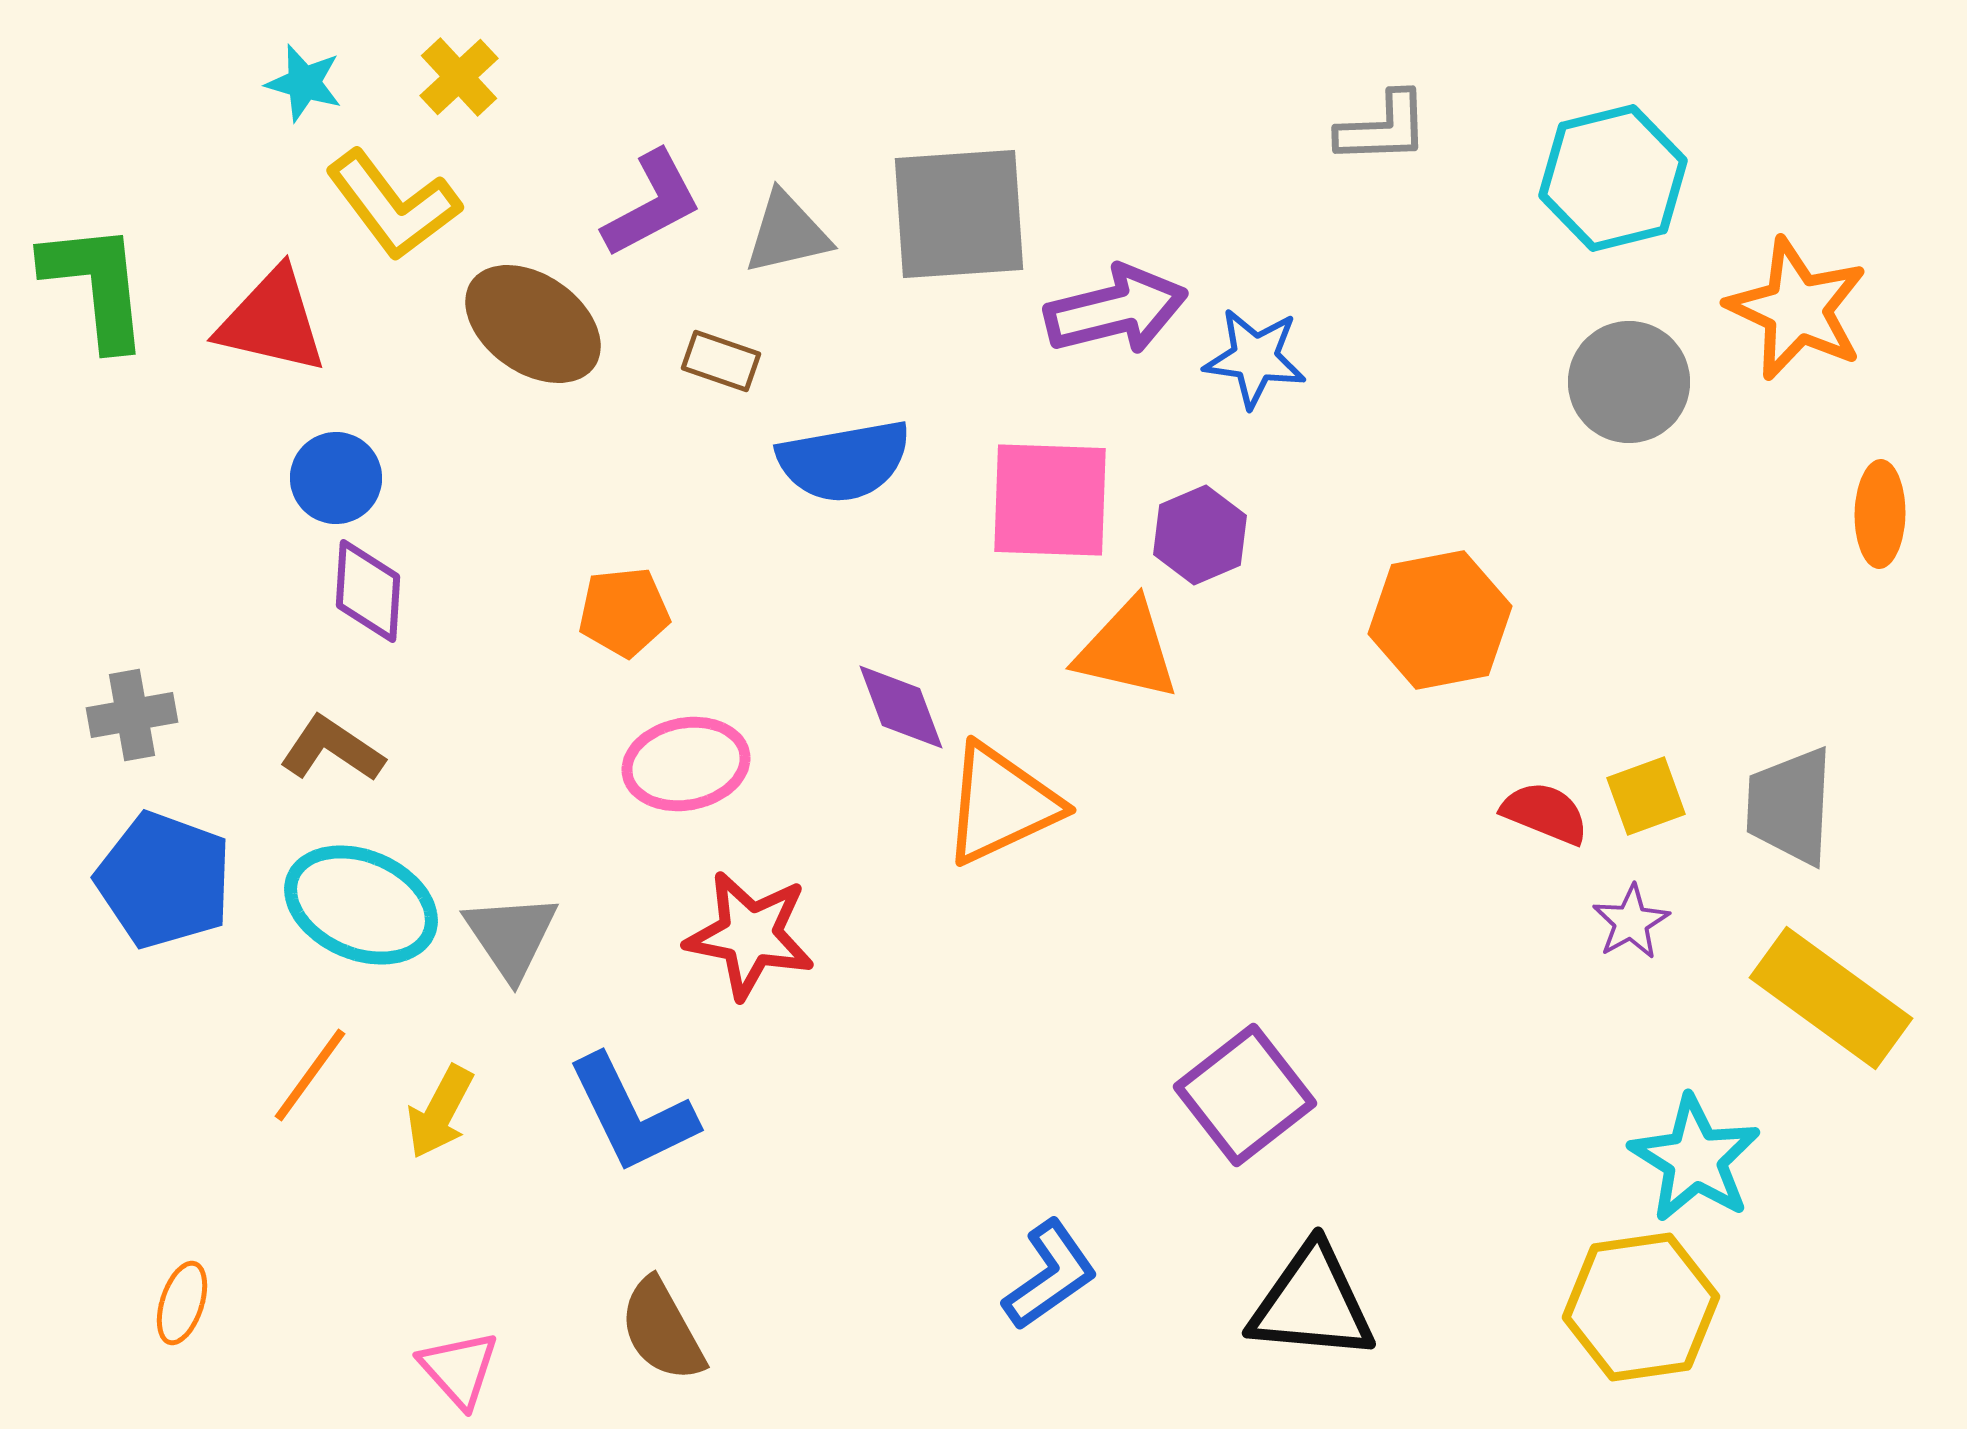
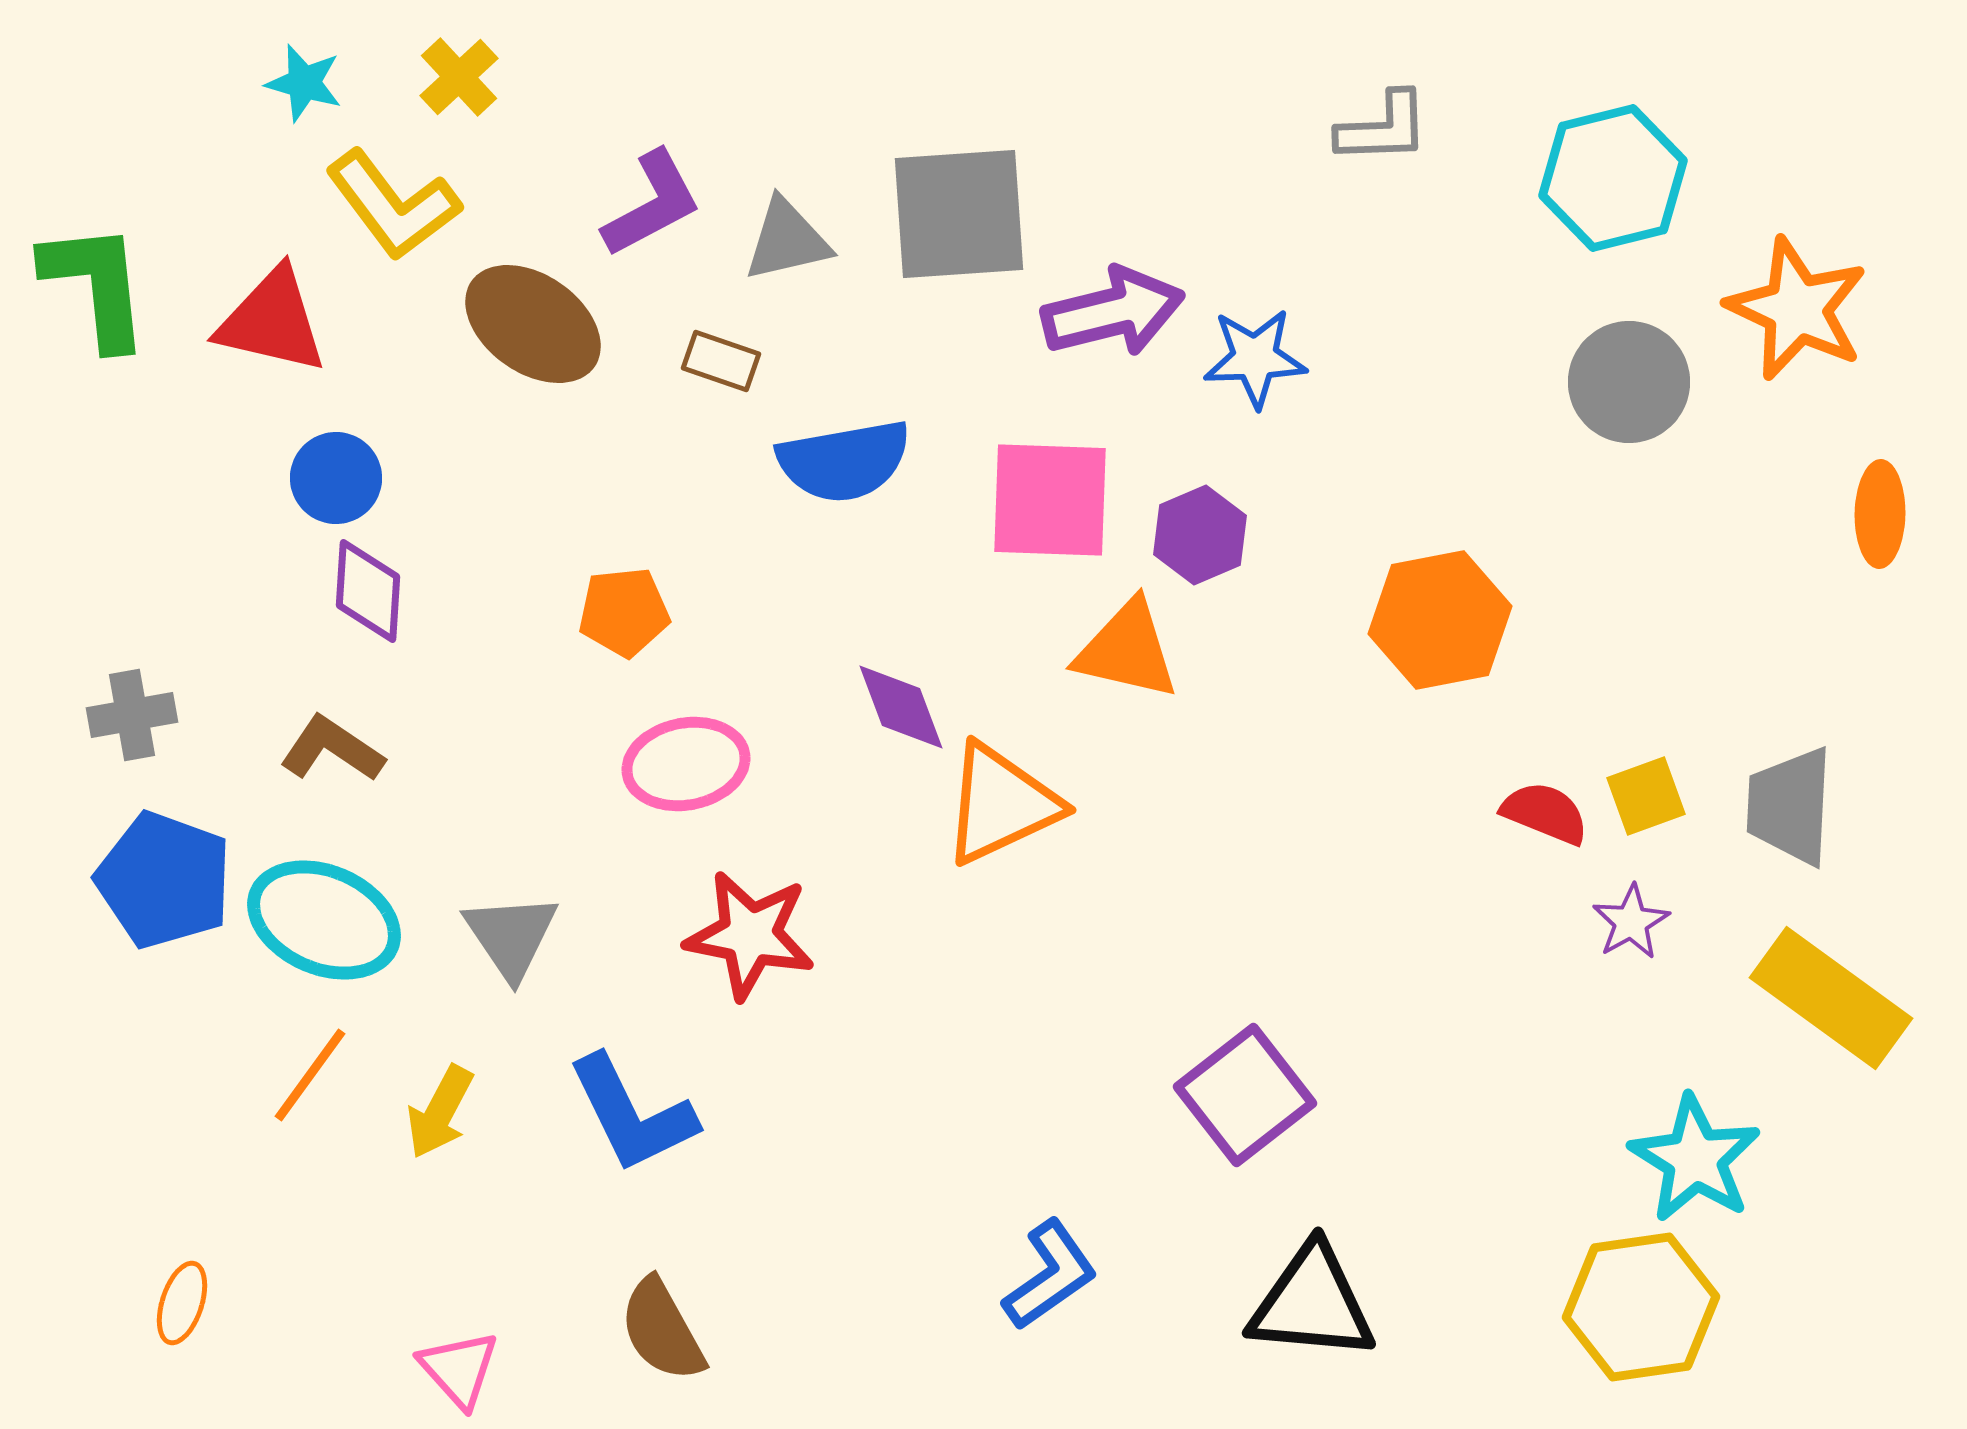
gray triangle at (787, 233): moved 7 px down
purple arrow at (1116, 310): moved 3 px left, 2 px down
blue star at (1255, 358): rotated 10 degrees counterclockwise
cyan ellipse at (361, 905): moved 37 px left, 15 px down
